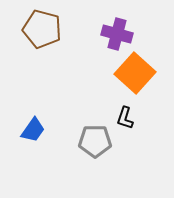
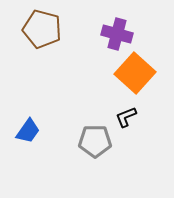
black L-shape: moved 1 px right, 1 px up; rotated 50 degrees clockwise
blue trapezoid: moved 5 px left, 1 px down
